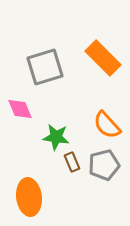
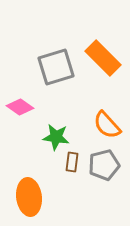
gray square: moved 11 px right
pink diamond: moved 2 px up; rotated 32 degrees counterclockwise
brown rectangle: rotated 30 degrees clockwise
